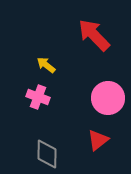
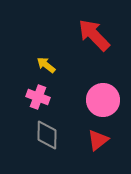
pink circle: moved 5 px left, 2 px down
gray diamond: moved 19 px up
